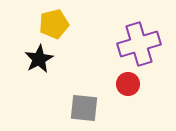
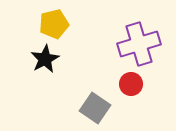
black star: moved 6 px right
red circle: moved 3 px right
gray square: moved 11 px right; rotated 28 degrees clockwise
